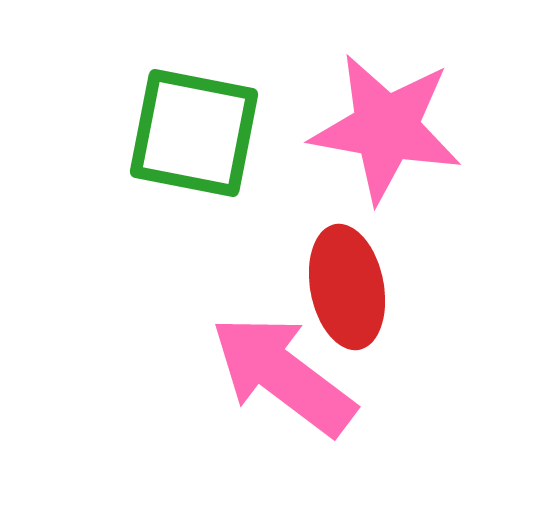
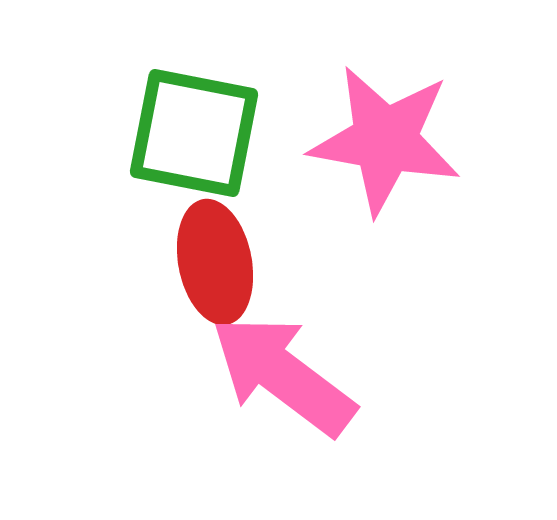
pink star: moved 1 px left, 12 px down
red ellipse: moved 132 px left, 25 px up
